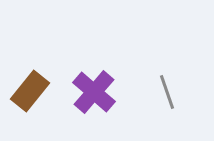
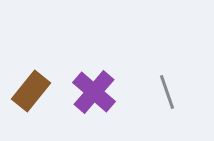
brown rectangle: moved 1 px right
